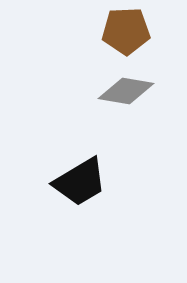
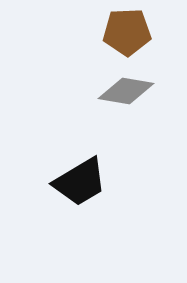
brown pentagon: moved 1 px right, 1 px down
